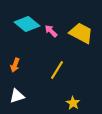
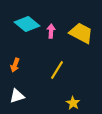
pink arrow: rotated 48 degrees clockwise
